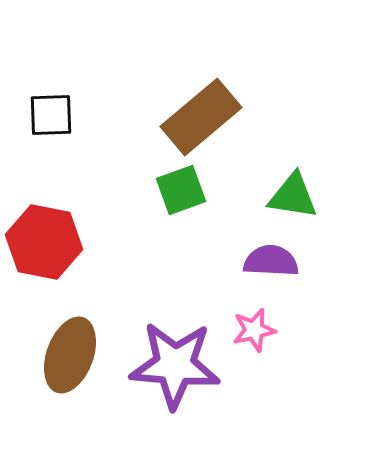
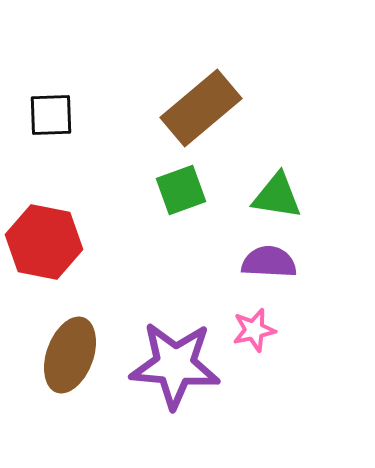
brown rectangle: moved 9 px up
green triangle: moved 16 px left
purple semicircle: moved 2 px left, 1 px down
